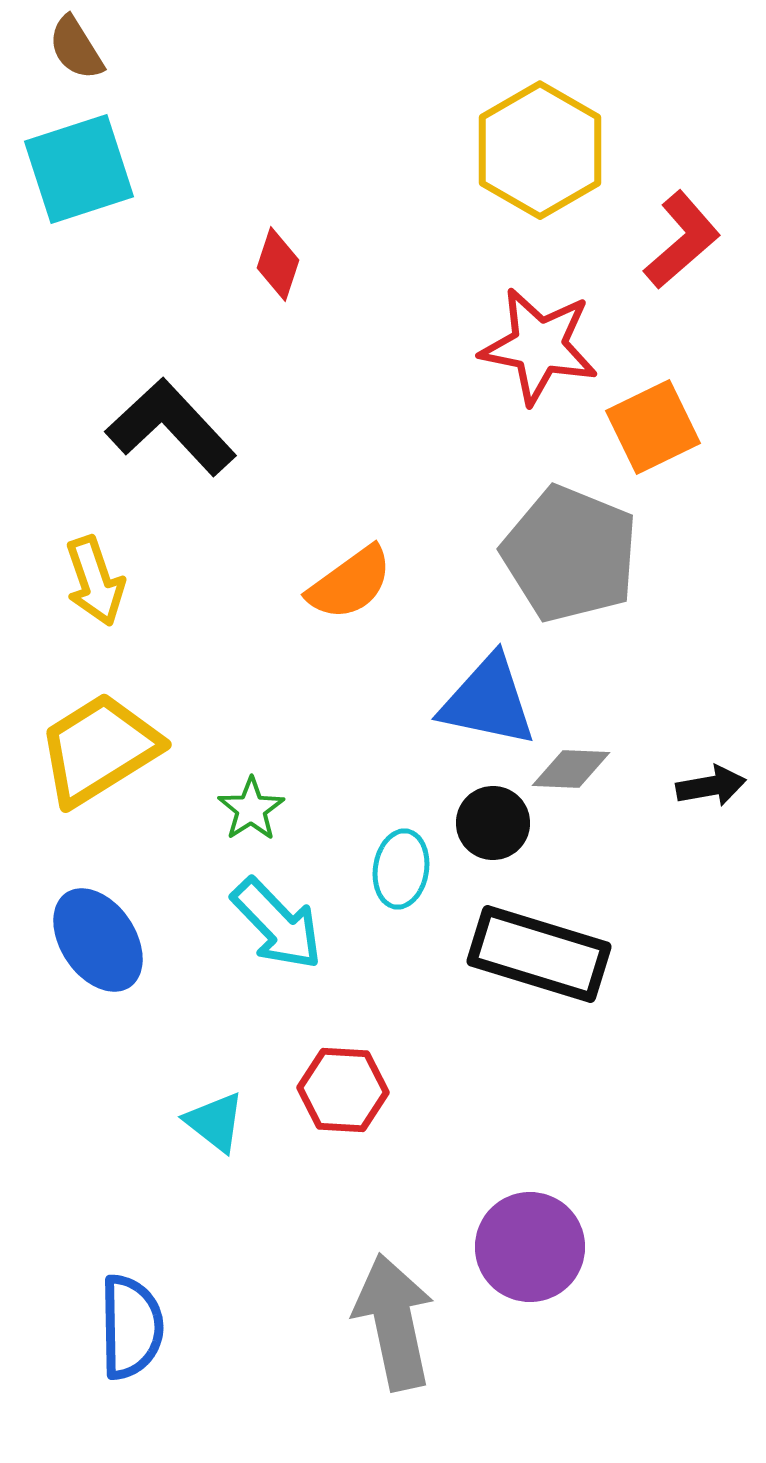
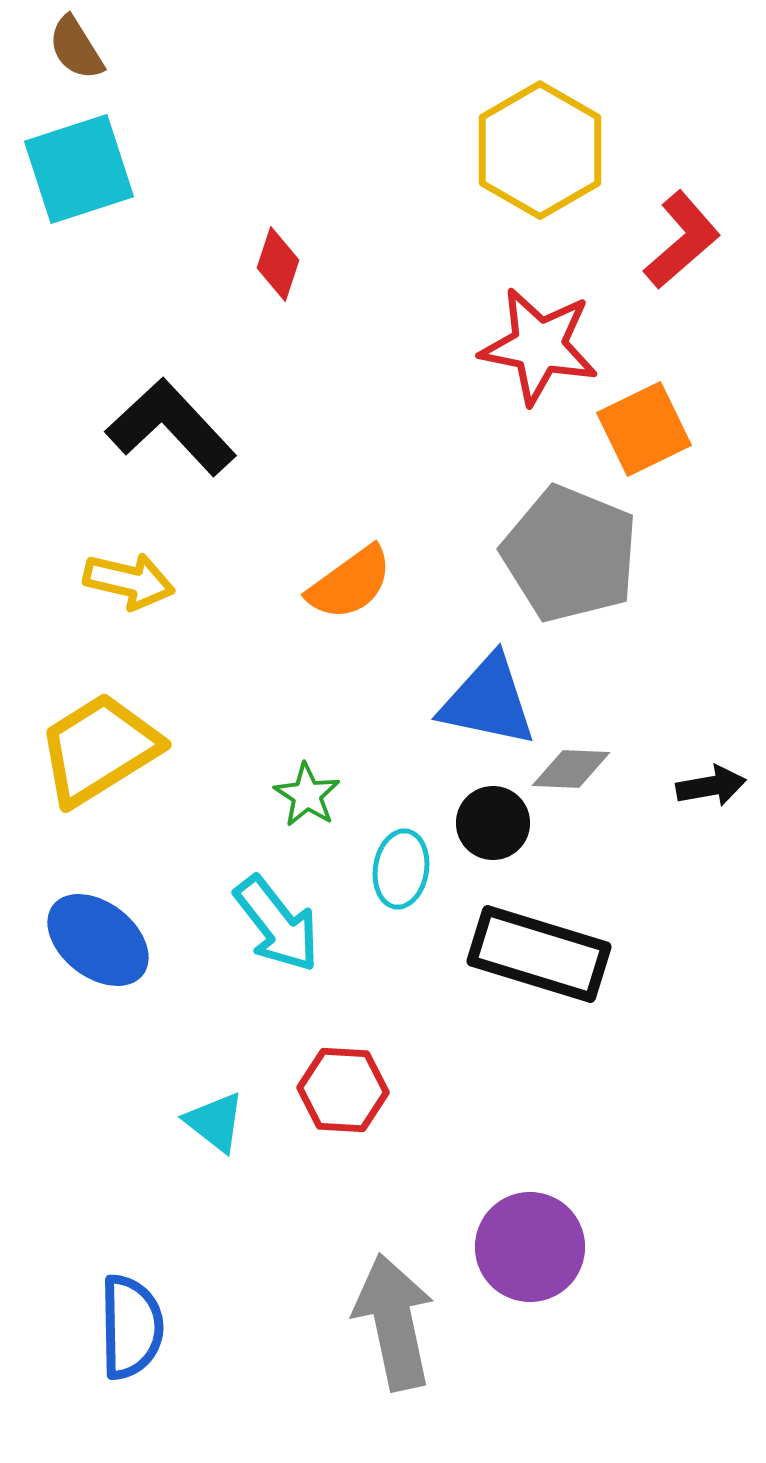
orange square: moved 9 px left, 2 px down
yellow arrow: moved 34 px right; rotated 58 degrees counterclockwise
green star: moved 56 px right, 14 px up; rotated 6 degrees counterclockwise
cyan arrow: rotated 6 degrees clockwise
blue ellipse: rotated 18 degrees counterclockwise
